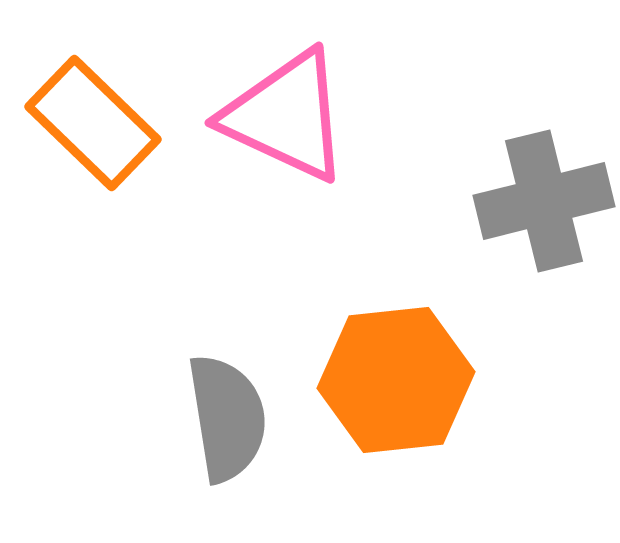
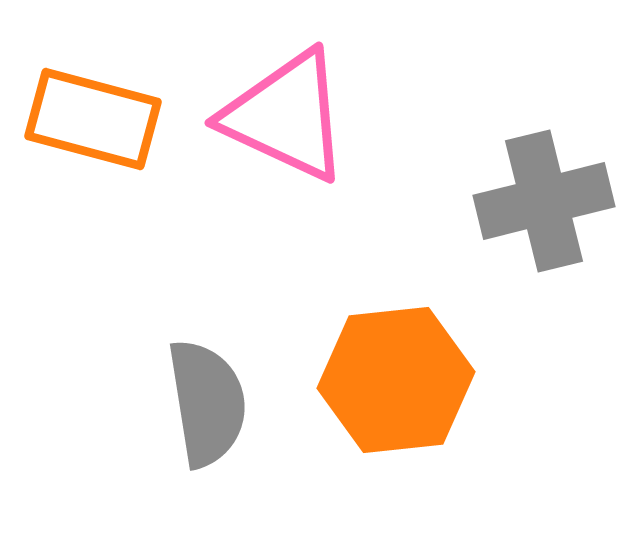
orange rectangle: moved 4 px up; rotated 29 degrees counterclockwise
gray semicircle: moved 20 px left, 15 px up
